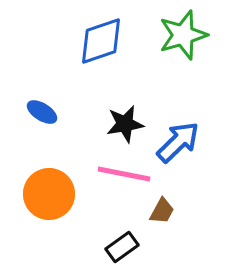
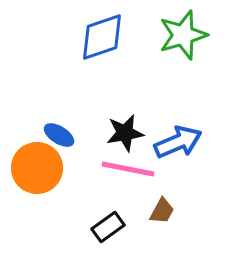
blue diamond: moved 1 px right, 4 px up
blue ellipse: moved 17 px right, 23 px down
black star: moved 9 px down
blue arrow: rotated 21 degrees clockwise
pink line: moved 4 px right, 5 px up
orange circle: moved 12 px left, 26 px up
black rectangle: moved 14 px left, 20 px up
